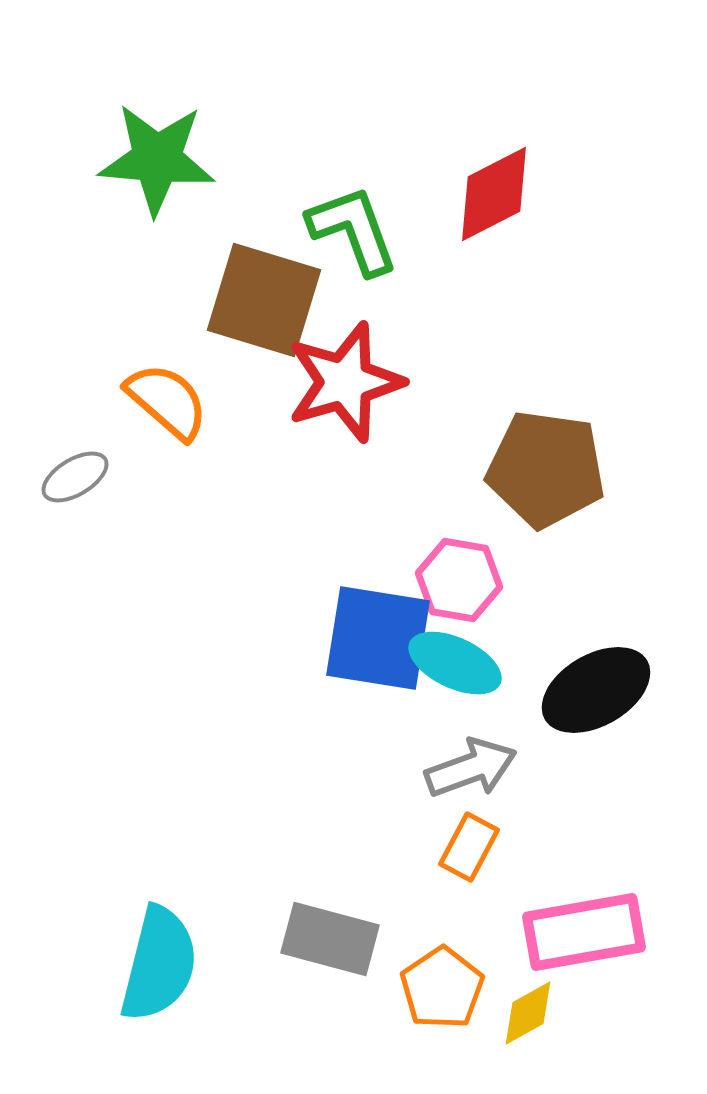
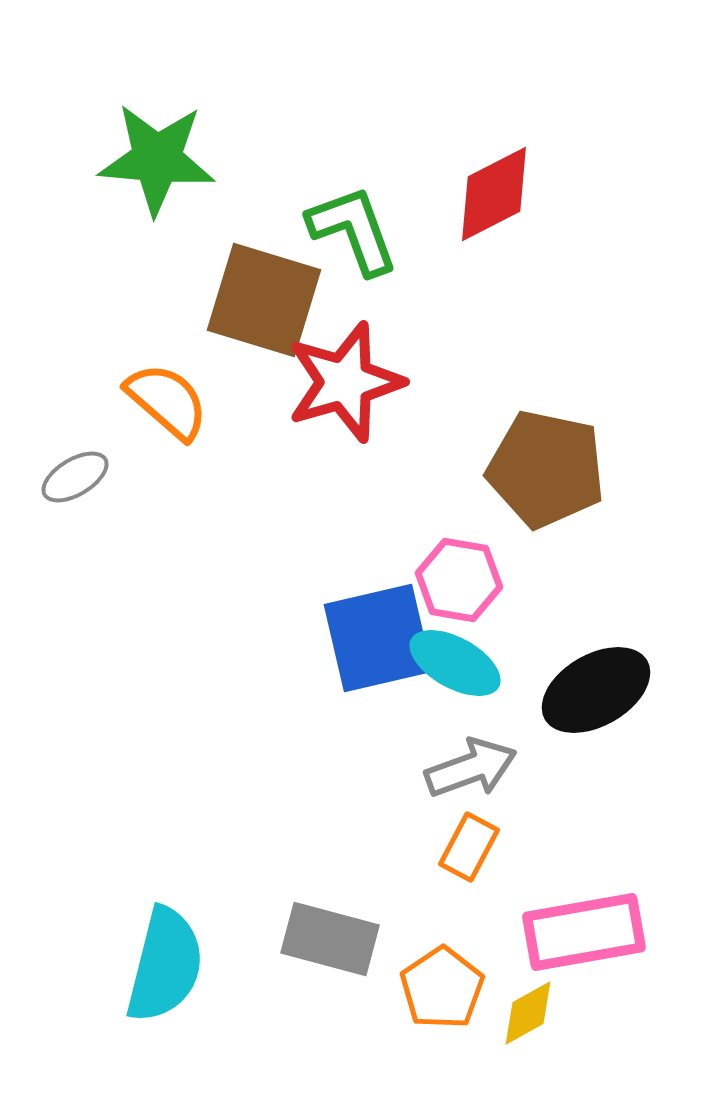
brown pentagon: rotated 4 degrees clockwise
blue square: rotated 22 degrees counterclockwise
cyan ellipse: rotated 4 degrees clockwise
cyan semicircle: moved 6 px right, 1 px down
